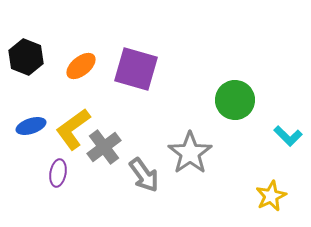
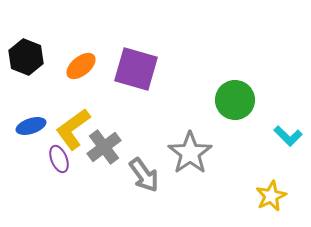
purple ellipse: moved 1 px right, 14 px up; rotated 32 degrees counterclockwise
